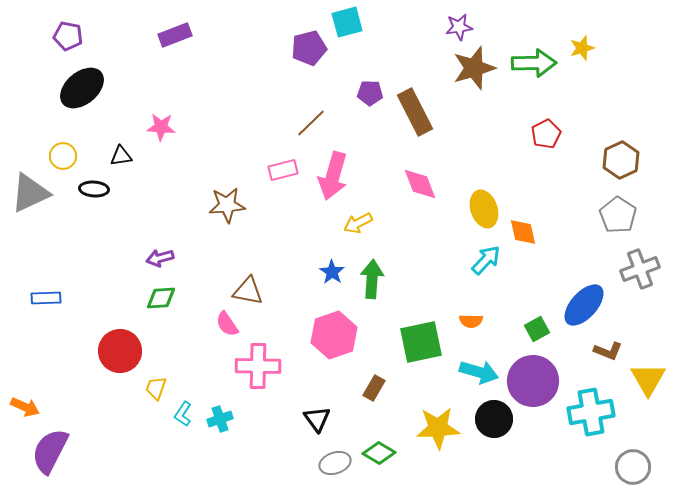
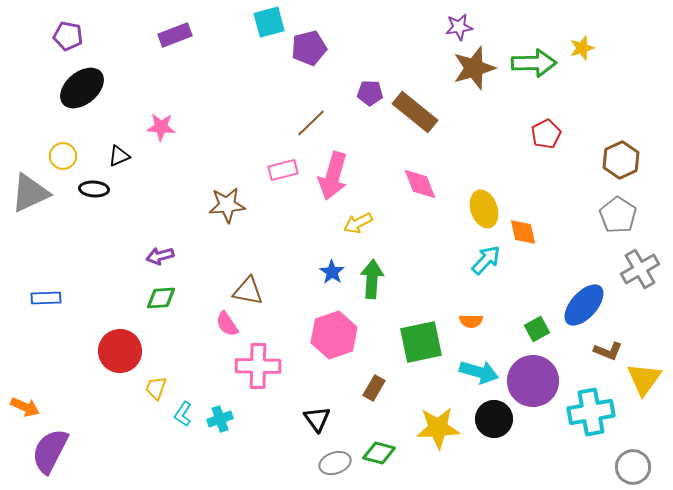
cyan square at (347, 22): moved 78 px left
brown rectangle at (415, 112): rotated 24 degrees counterclockwise
black triangle at (121, 156): moved 2 px left; rotated 15 degrees counterclockwise
purple arrow at (160, 258): moved 2 px up
gray cross at (640, 269): rotated 9 degrees counterclockwise
yellow triangle at (648, 379): moved 4 px left; rotated 6 degrees clockwise
green diamond at (379, 453): rotated 16 degrees counterclockwise
